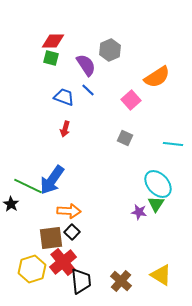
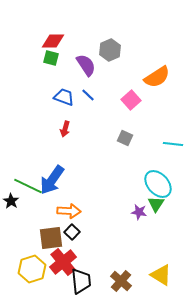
blue line: moved 5 px down
black star: moved 3 px up
